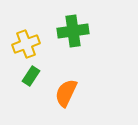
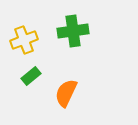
yellow cross: moved 2 px left, 4 px up
green rectangle: rotated 18 degrees clockwise
